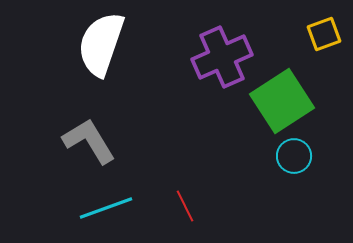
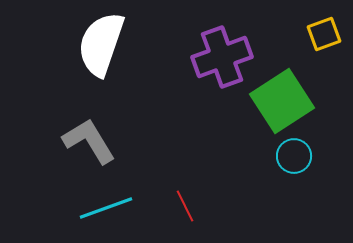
purple cross: rotated 4 degrees clockwise
